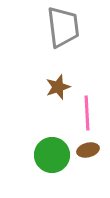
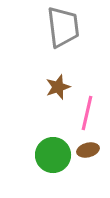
pink line: rotated 16 degrees clockwise
green circle: moved 1 px right
